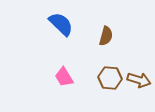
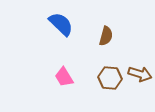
brown arrow: moved 1 px right, 6 px up
